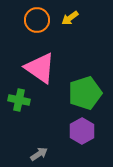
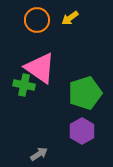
green cross: moved 5 px right, 15 px up
